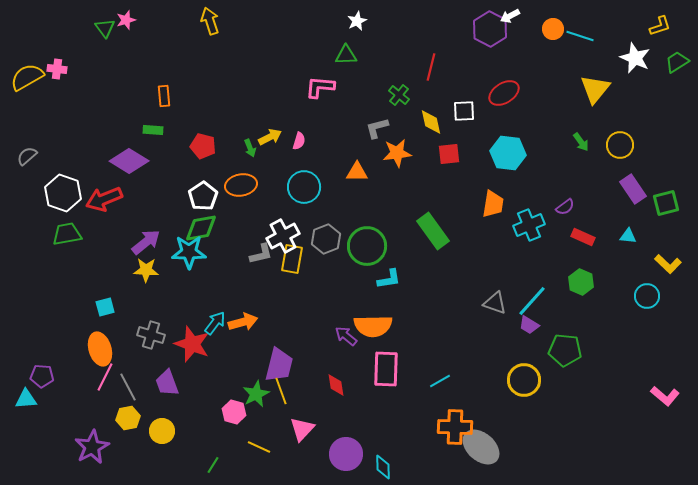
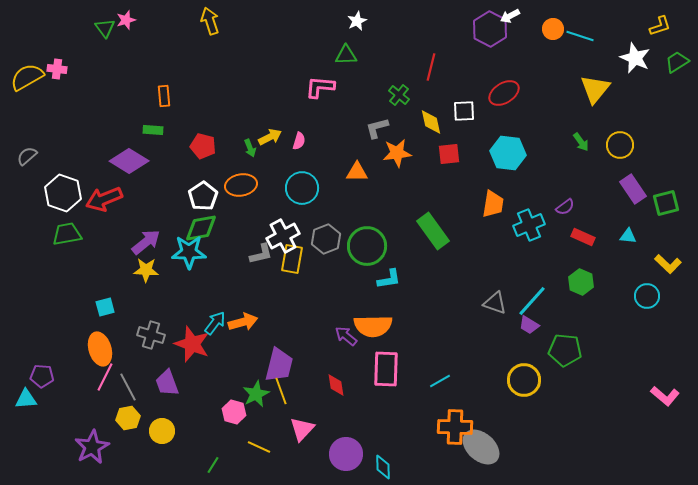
cyan circle at (304, 187): moved 2 px left, 1 px down
